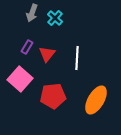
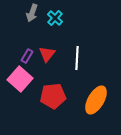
purple rectangle: moved 9 px down
